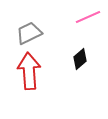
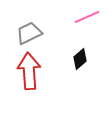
pink line: moved 1 px left
